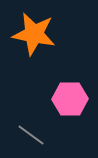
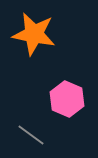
pink hexagon: moved 3 px left; rotated 24 degrees clockwise
